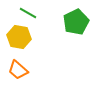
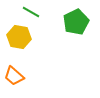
green line: moved 3 px right, 1 px up
orange trapezoid: moved 4 px left, 6 px down
